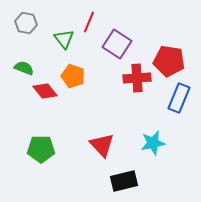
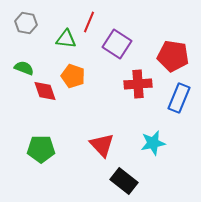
green triangle: moved 2 px right; rotated 45 degrees counterclockwise
red pentagon: moved 4 px right, 5 px up
red cross: moved 1 px right, 6 px down
red diamond: rotated 20 degrees clockwise
black rectangle: rotated 52 degrees clockwise
